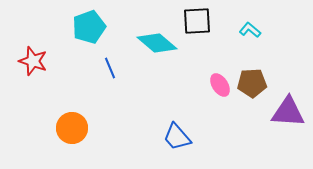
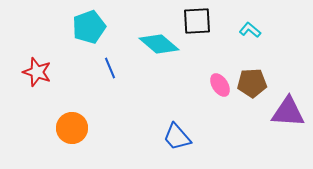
cyan diamond: moved 2 px right, 1 px down
red star: moved 4 px right, 11 px down
